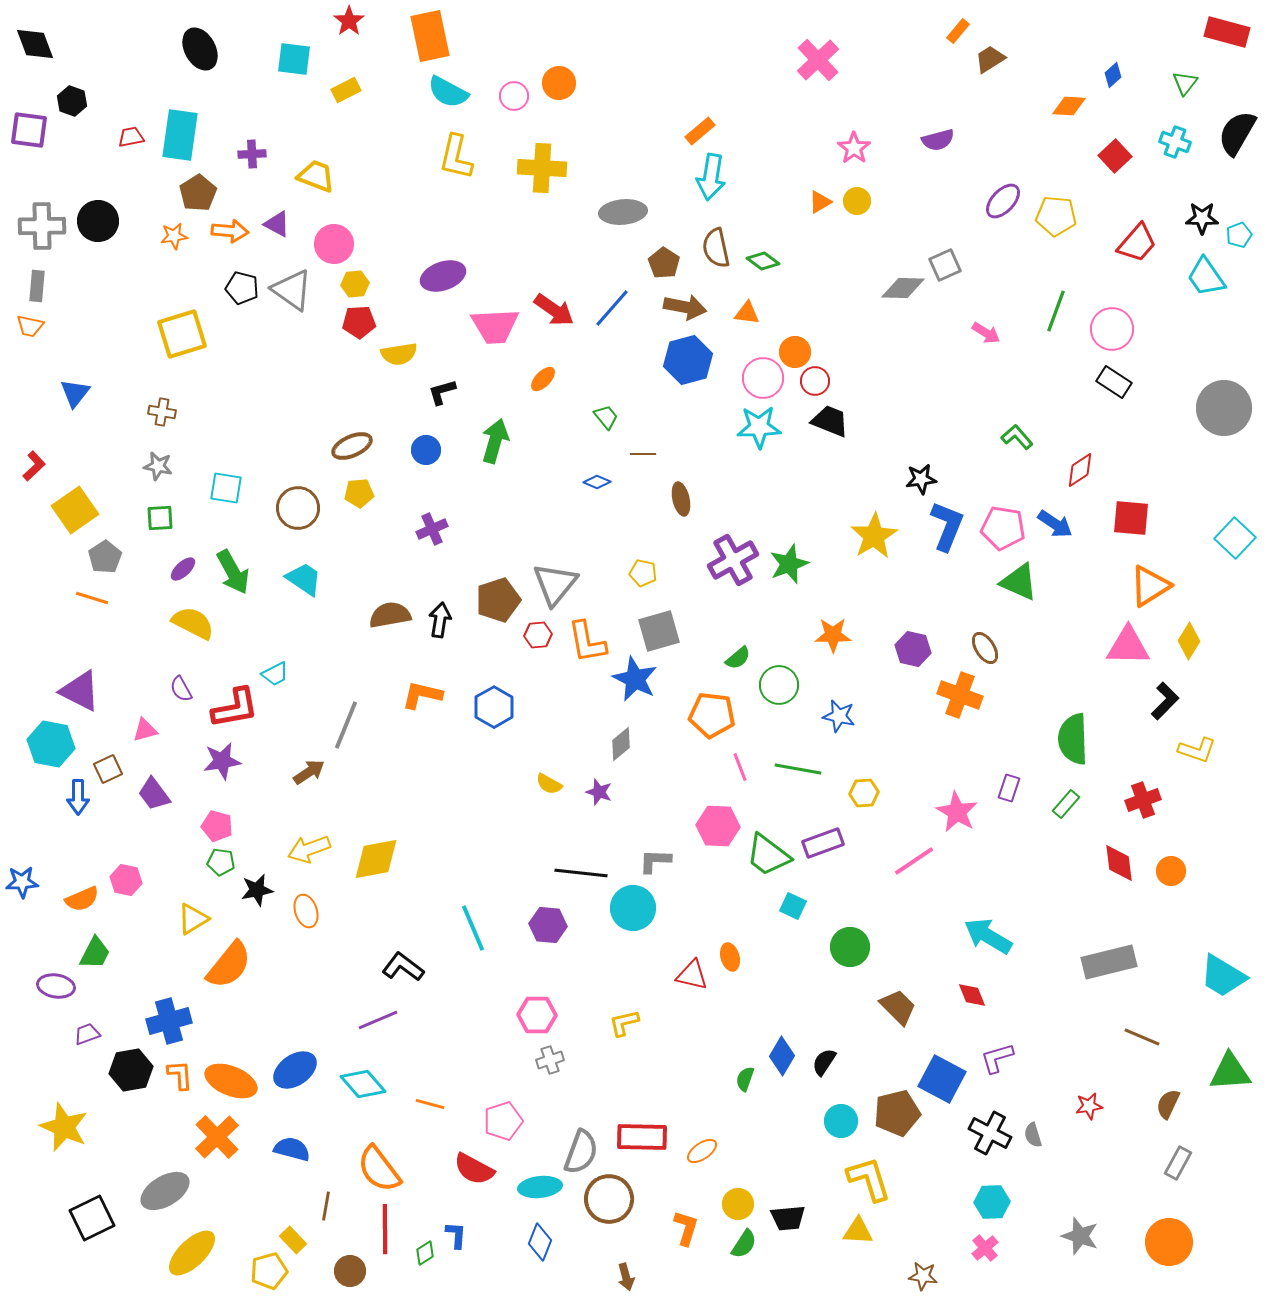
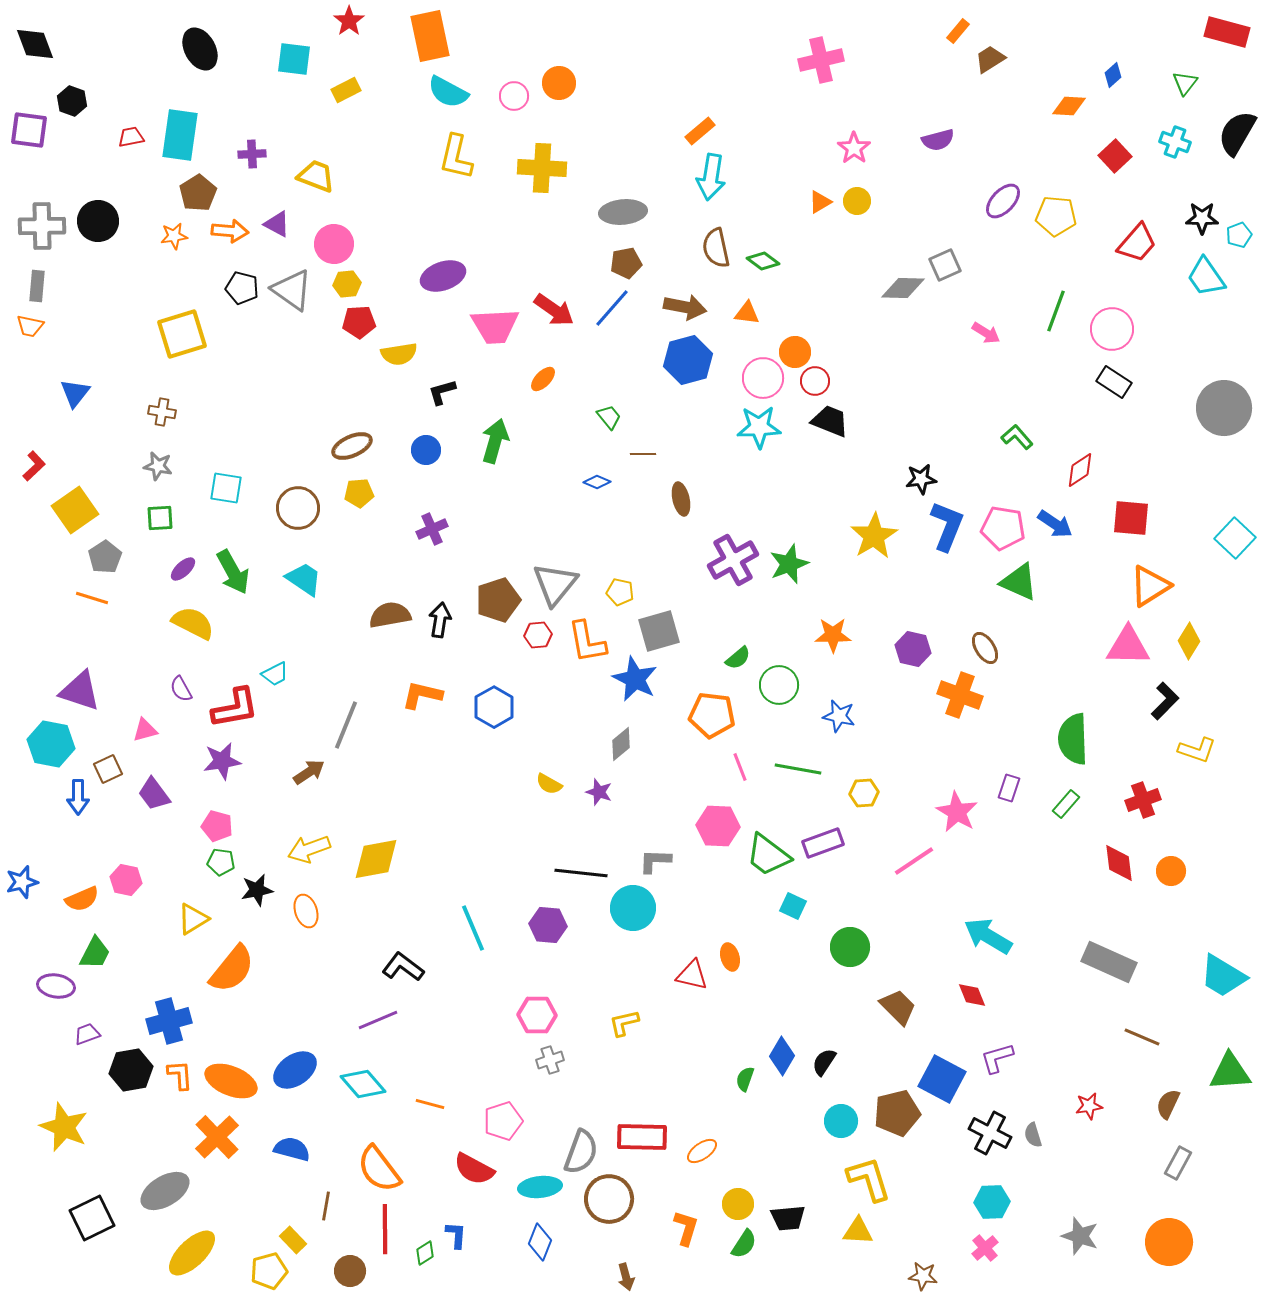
pink cross at (818, 60): moved 3 px right; rotated 30 degrees clockwise
brown pentagon at (664, 263): moved 38 px left; rotated 28 degrees clockwise
yellow hexagon at (355, 284): moved 8 px left
green trapezoid at (606, 417): moved 3 px right
yellow pentagon at (643, 573): moved 23 px left, 19 px down
purple triangle at (80, 691): rotated 9 degrees counterclockwise
blue star at (22, 882): rotated 12 degrees counterclockwise
gray rectangle at (1109, 962): rotated 38 degrees clockwise
orange semicircle at (229, 965): moved 3 px right, 4 px down
